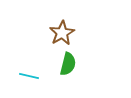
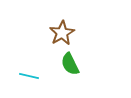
green semicircle: moved 2 px right; rotated 140 degrees clockwise
